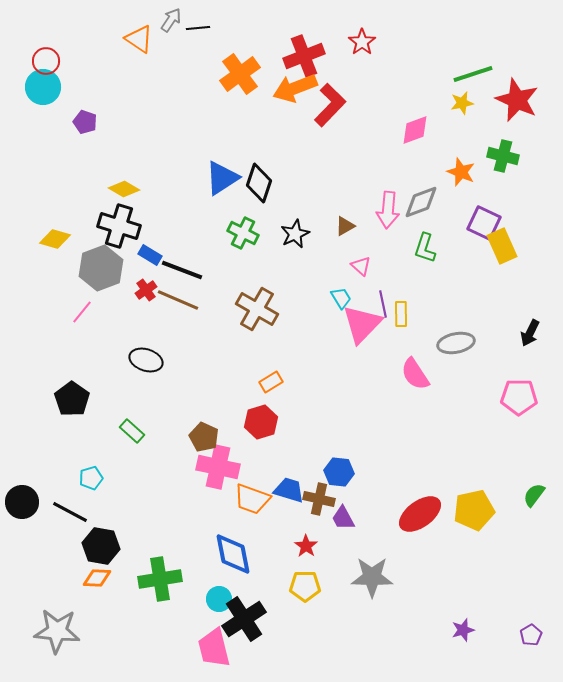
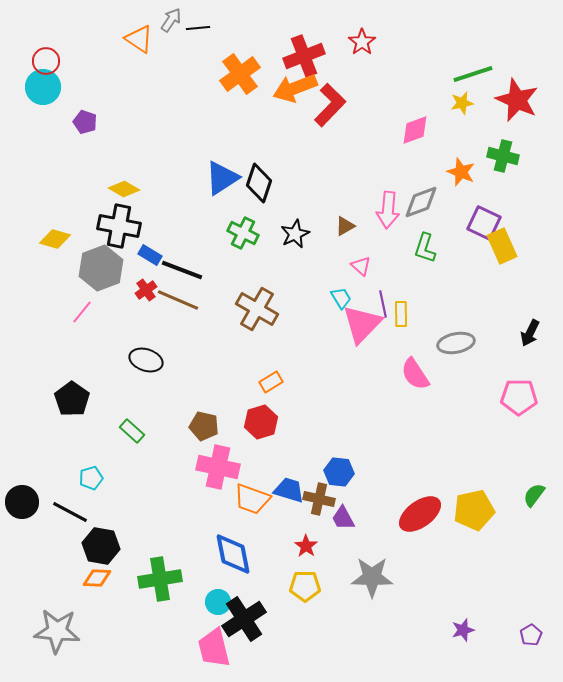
black cross at (119, 226): rotated 6 degrees counterclockwise
brown pentagon at (204, 437): moved 11 px up; rotated 12 degrees counterclockwise
cyan circle at (219, 599): moved 1 px left, 3 px down
